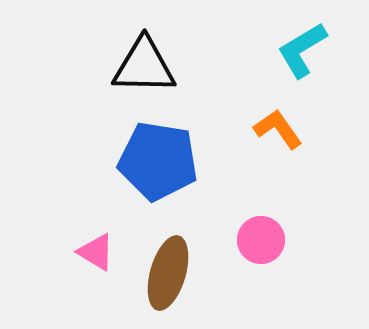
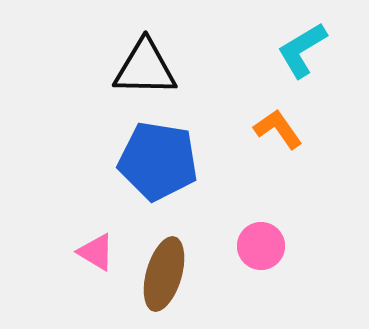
black triangle: moved 1 px right, 2 px down
pink circle: moved 6 px down
brown ellipse: moved 4 px left, 1 px down
